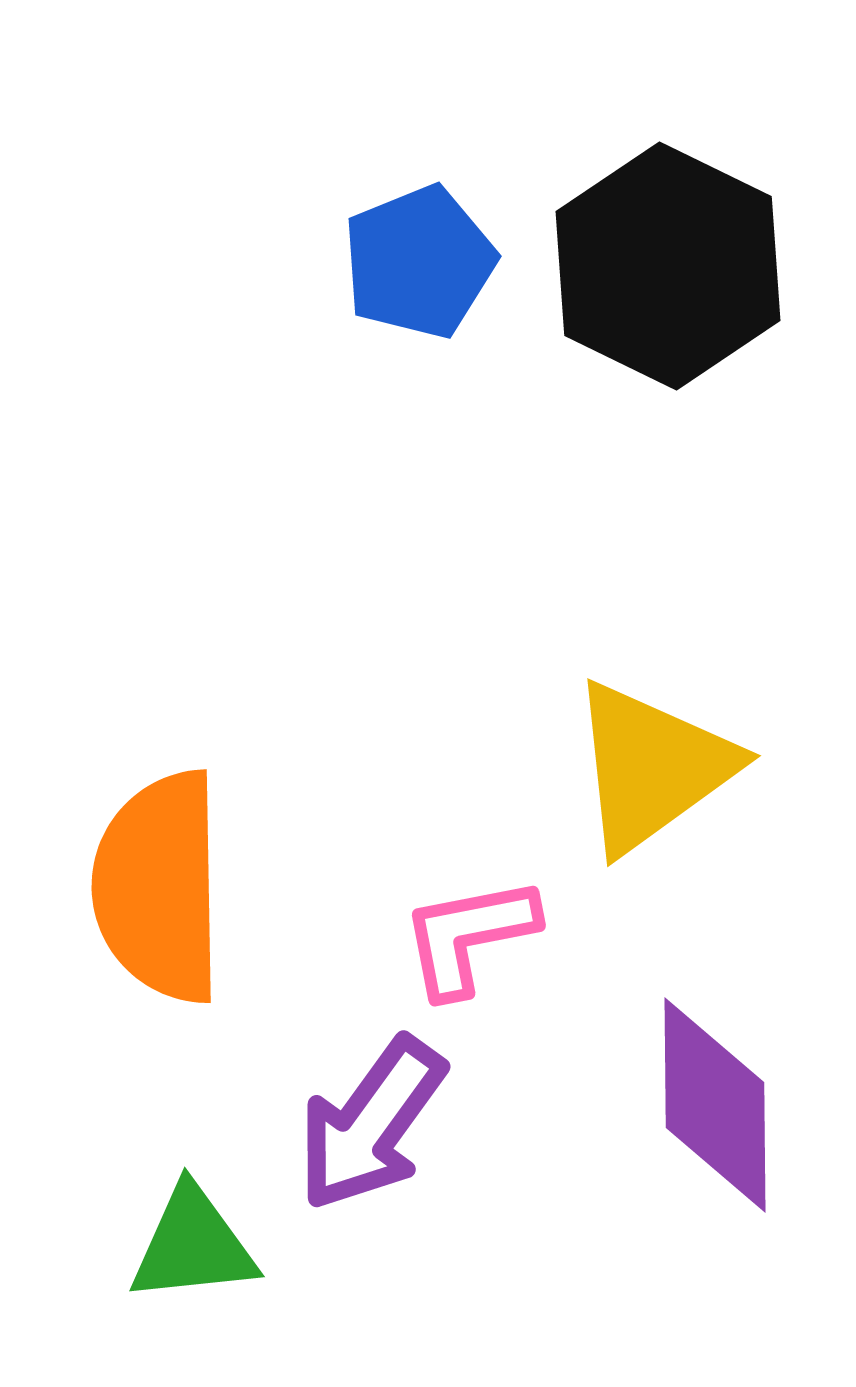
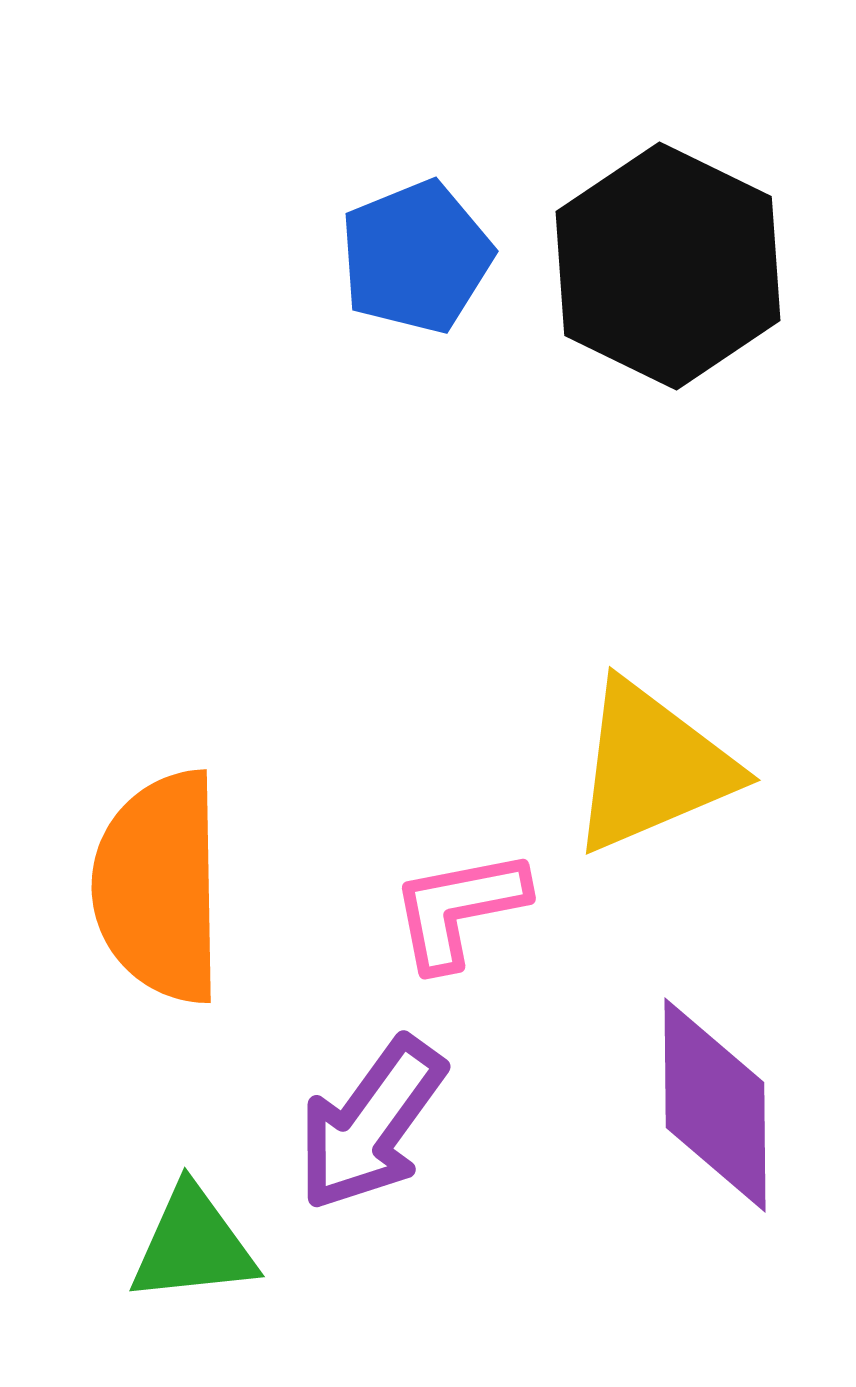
blue pentagon: moved 3 px left, 5 px up
yellow triangle: rotated 13 degrees clockwise
pink L-shape: moved 10 px left, 27 px up
